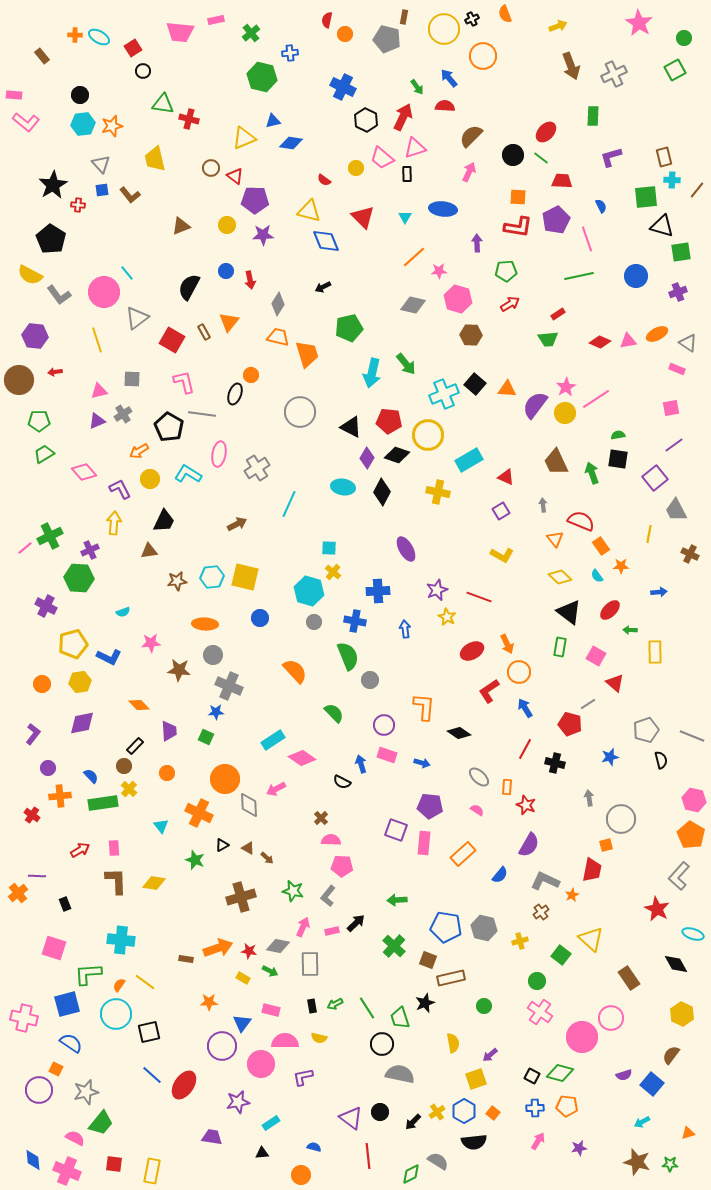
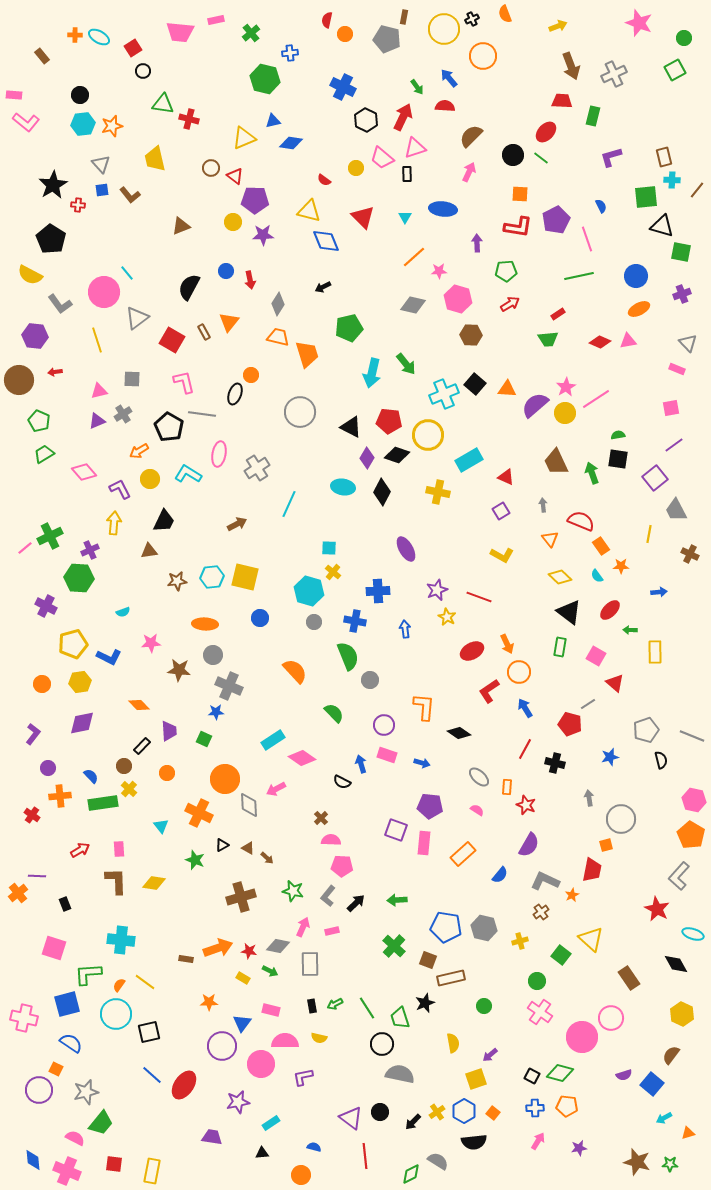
pink star at (639, 23): rotated 12 degrees counterclockwise
green hexagon at (262, 77): moved 3 px right, 2 px down
green rectangle at (593, 116): rotated 12 degrees clockwise
red trapezoid at (562, 181): moved 80 px up
orange square at (518, 197): moved 2 px right, 3 px up
yellow circle at (227, 225): moved 6 px right, 3 px up
green square at (681, 252): rotated 20 degrees clockwise
purple cross at (678, 292): moved 4 px right, 2 px down
gray L-shape at (59, 295): moved 1 px right, 9 px down
orange ellipse at (657, 334): moved 18 px left, 25 px up
gray triangle at (688, 343): rotated 12 degrees clockwise
purple semicircle at (535, 405): rotated 12 degrees clockwise
green pentagon at (39, 421): rotated 25 degrees clockwise
orange triangle at (555, 539): moved 5 px left
green square at (206, 737): moved 2 px left, 2 px down
black rectangle at (135, 746): moved 7 px right
pink rectangle at (114, 848): moved 5 px right, 1 px down
black arrow at (356, 923): moved 20 px up
cyan arrow at (642, 1122): moved 22 px right, 4 px up
red line at (368, 1156): moved 3 px left
